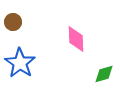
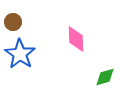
blue star: moved 9 px up
green diamond: moved 1 px right, 3 px down
